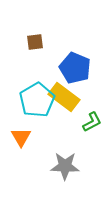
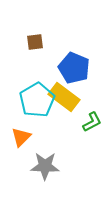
blue pentagon: moved 1 px left
orange triangle: rotated 15 degrees clockwise
gray star: moved 20 px left
